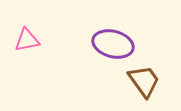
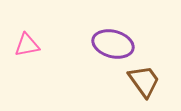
pink triangle: moved 5 px down
